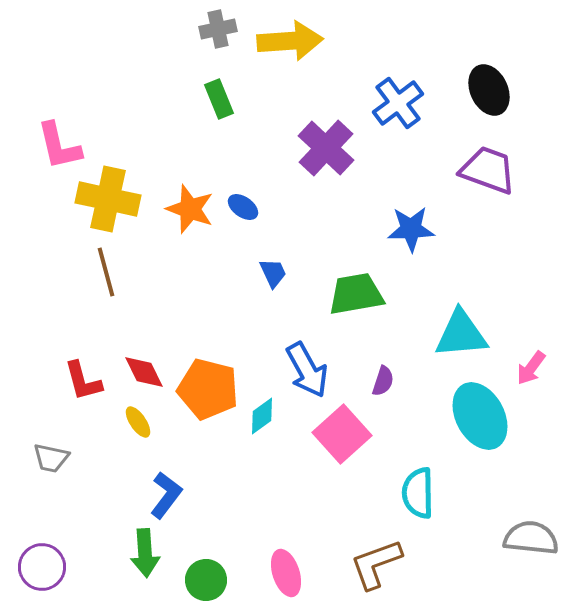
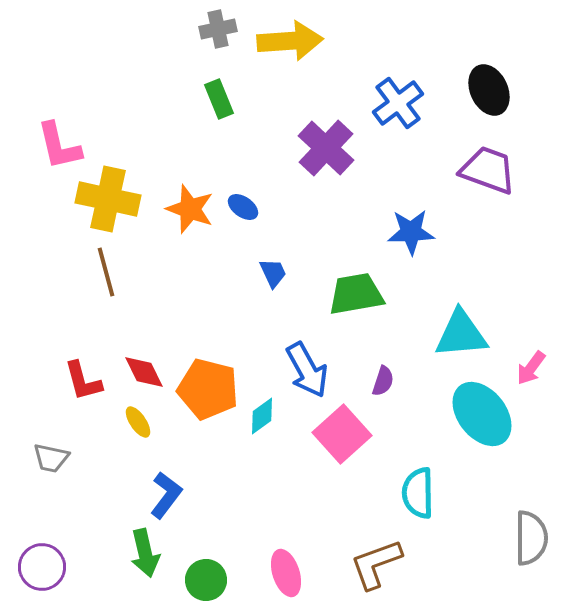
blue star: moved 3 px down
cyan ellipse: moved 2 px right, 2 px up; rotated 10 degrees counterclockwise
gray semicircle: rotated 84 degrees clockwise
green arrow: rotated 9 degrees counterclockwise
